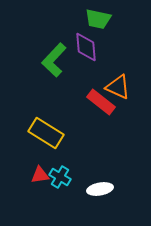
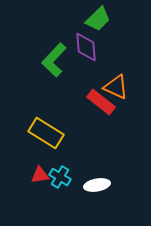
green trapezoid: rotated 56 degrees counterclockwise
orange triangle: moved 2 px left
white ellipse: moved 3 px left, 4 px up
